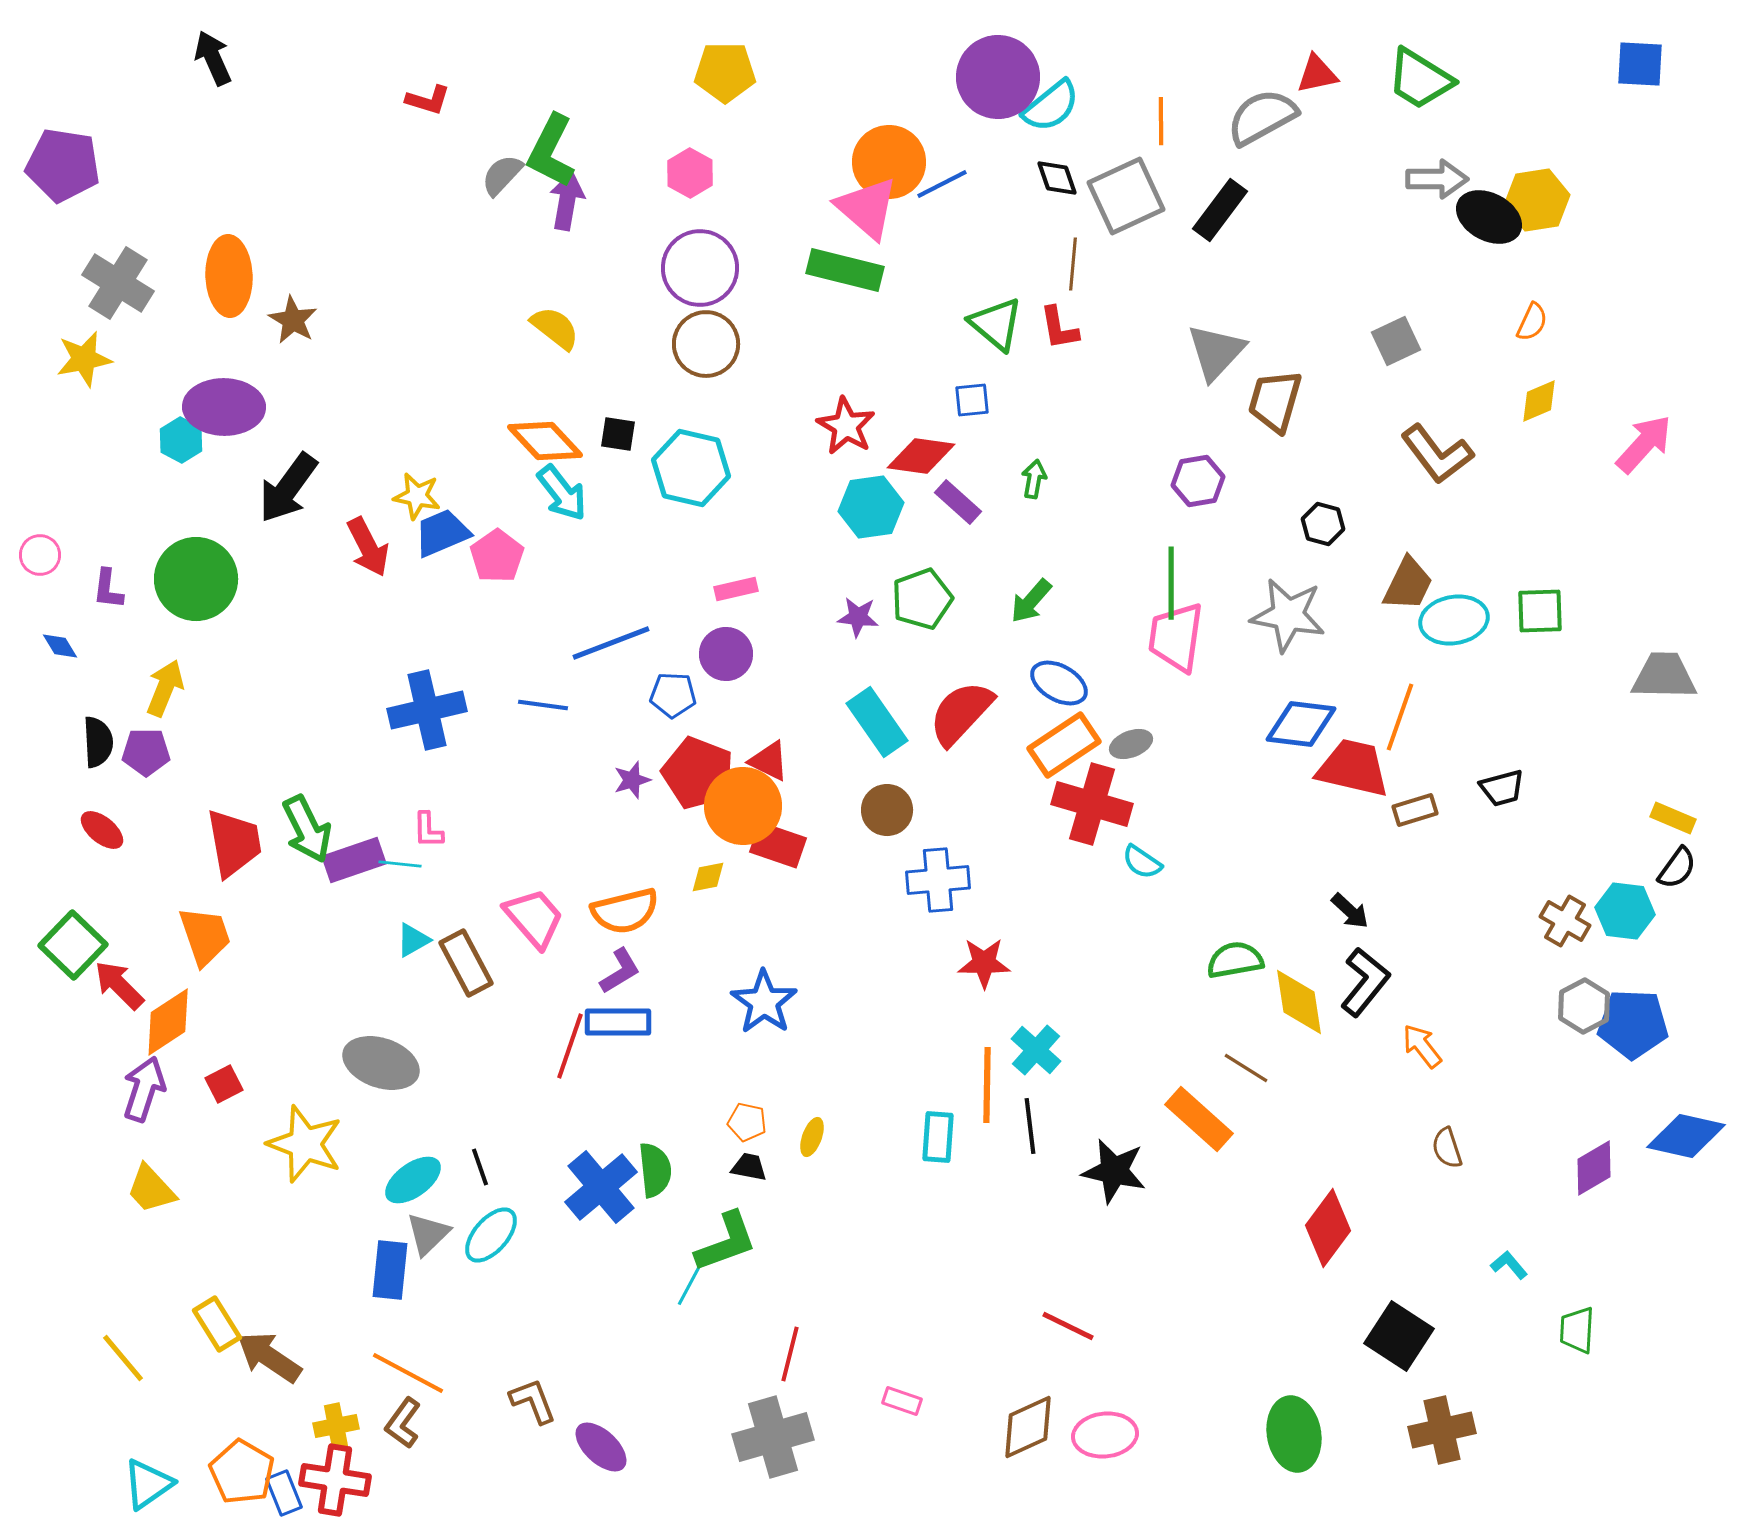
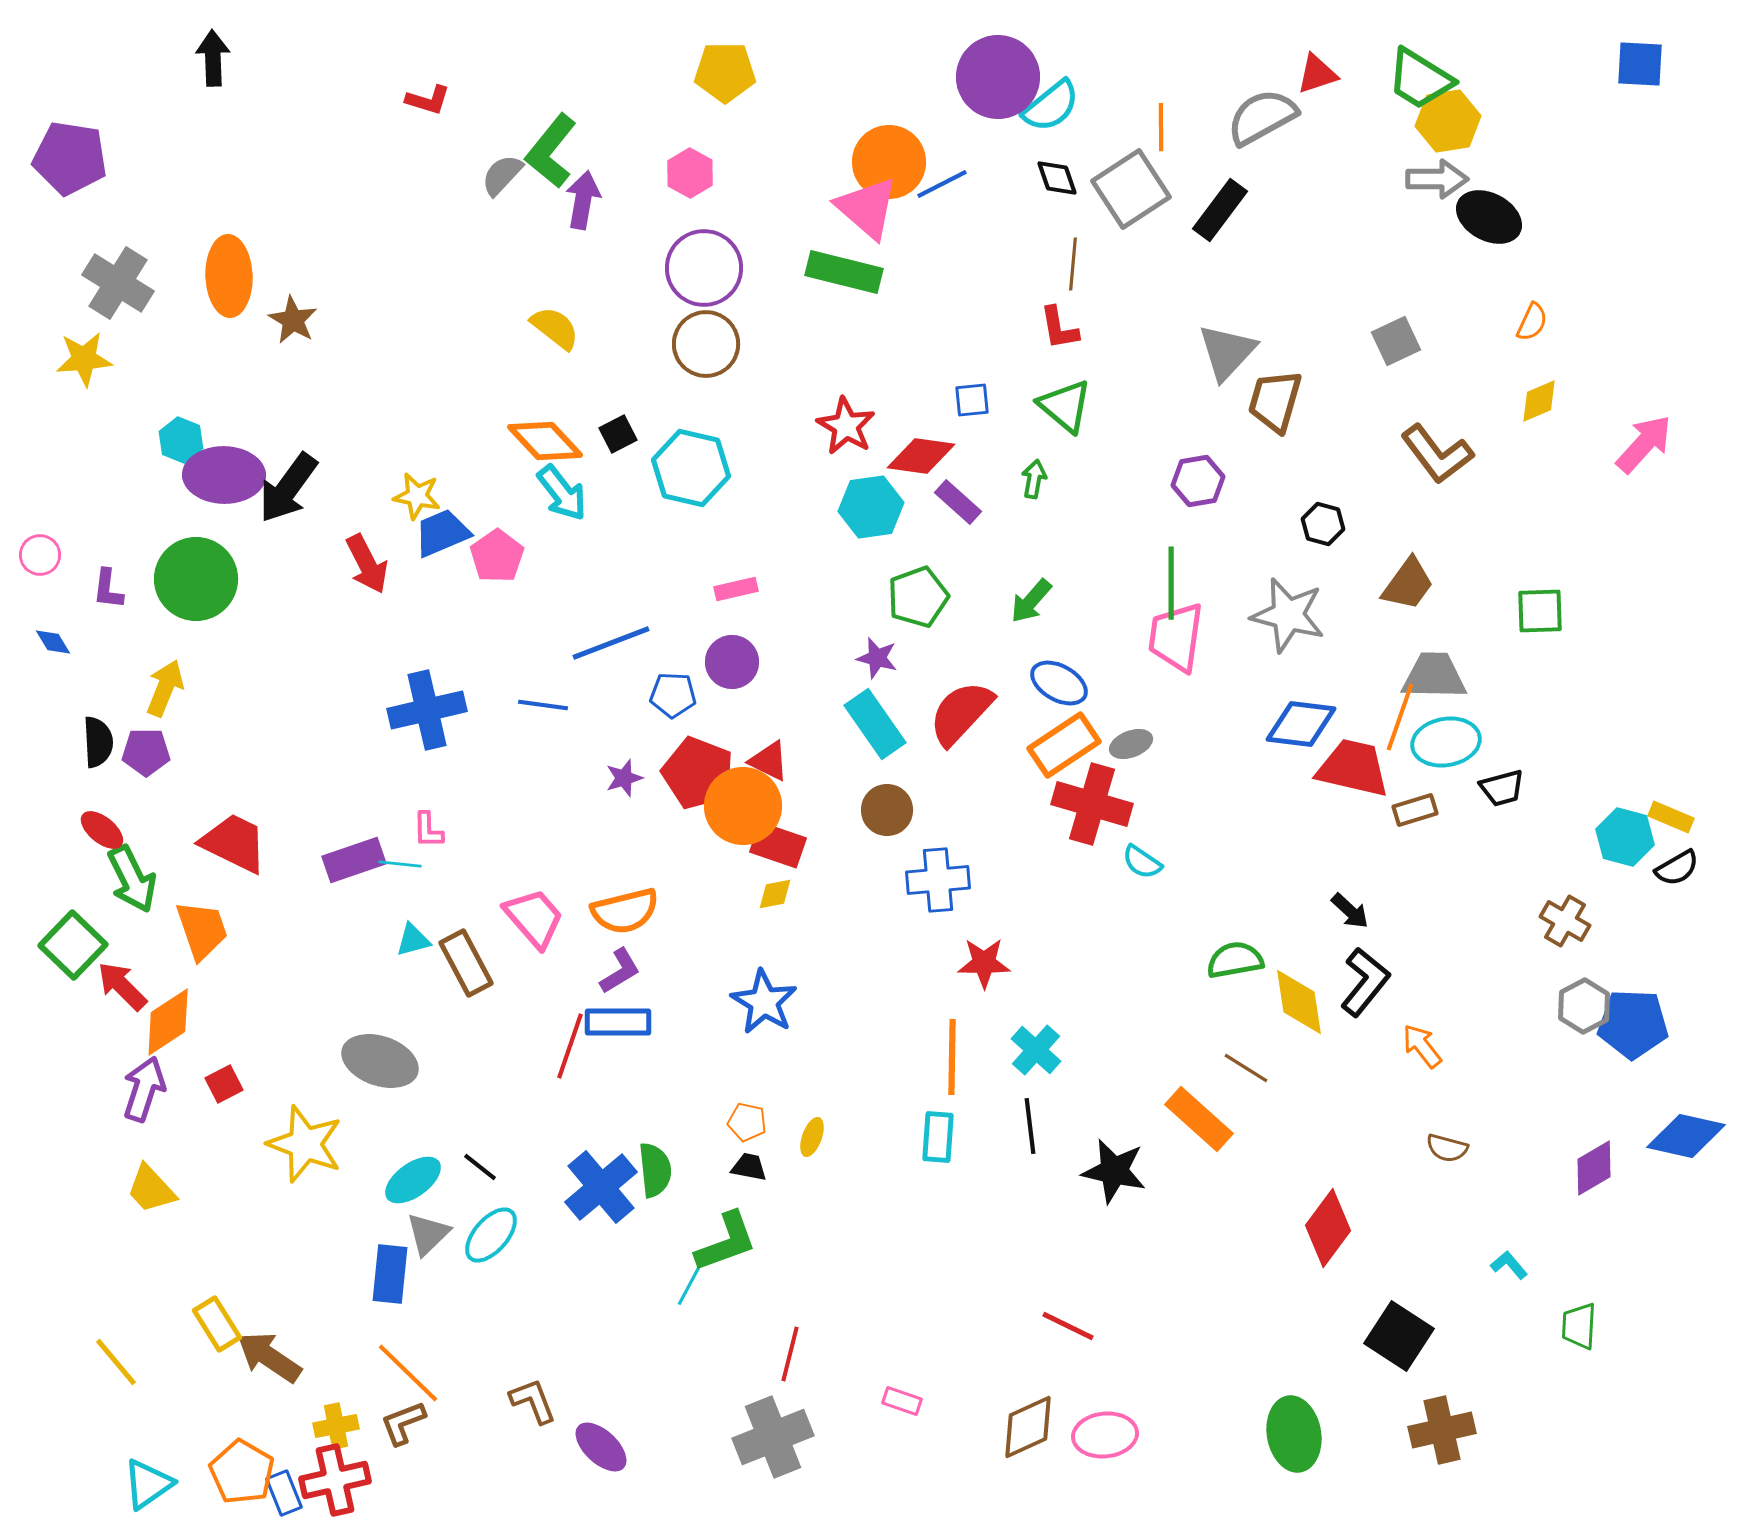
black arrow at (213, 58): rotated 22 degrees clockwise
red triangle at (1317, 74): rotated 6 degrees counterclockwise
orange line at (1161, 121): moved 6 px down
green L-shape at (551, 151): rotated 12 degrees clockwise
purple pentagon at (63, 165): moved 7 px right, 7 px up
gray square at (1126, 196): moved 5 px right, 7 px up; rotated 8 degrees counterclockwise
yellow hexagon at (1537, 200): moved 89 px left, 79 px up
purple arrow at (567, 201): moved 16 px right, 1 px up
purple circle at (700, 268): moved 4 px right
green rectangle at (845, 270): moved 1 px left, 2 px down
green triangle at (996, 324): moved 69 px right, 82 px down
gray triangle at (1216, 352): moved 11 px right
yellow star at (84, 359): rotated 6 degrees clockwise
purple ellipse at (224, 407): moved 68 px down
black square at (618, 434): rotated 36 degrees counterclockwise
cyan hexagon at (181, 440): rotated 6 degrees counterclockwise
red arrow at (368, 547): moved 1 px left, 17 px down
brown trapezoid at (1408, 584): rotated 10 degrees clockwise
green pentagon at (922, 599): moved 4 px left, 2 px up
gray star at (1288, 615): rotated 4 degrees clockwise
purple star at (858, 617): moved 19 px right, 41 px down; rotated 9 degrees clockwise
cyan ellipse at (1454, 620): moved 8 px left, 122 px down
blue diamond at (60, 646): moved 7 px left, 4 px up
purple circle at (726, 654): moved 6 px right, 8 px down
gray trapezoid at (1664, 676): moved 230 px left
cyan rectangle at (877, 722): moved 2 px left, 2 px down
purple star at (632, 780): moved 8 px left, 2 px up
yellow rectangle at (1673, 818): moved 2 px left, 1 px up
green arrow at (307, 829): moved 175 px left, 50 px down
red trapezoid at (234, 843): rotated 54 degrees counterclockwise
black semicircle at (1677, 868): rotated 24 degrees clockwise
yellow diamond at (708, 877): moved 67 px right, 17 px down
cyan hexagon at (1625, 911): moved 74 px up; rotated 8 degrees clockwise
orange trapezoid at (205, 936): moved 3 px left, 6 px up
cyan triangle at (413, 940): rotated 15 degrees clockwise
red arrow at (119, 985): moved 3 px right, 1 px down
blue star at (764, 1002): rotated 4 degrees counterclockwise
gray ellipse at (381, 1063): moved 1 px left, 2 px up
orange line at (987, 1085): moved 35 px left, 28 px up
brown semicircle at (1447, 1148): rotated 57 degrees counterclockwise
black line at (480, 1167): rotated 33 degrees counterclockwise
blue rectangle at (390, 1270): moved 4 px down
green trapezoid at (1577, 1330): moved 2 px right, 4 px up
yellow line at (123, 1358): moved 7 px left, 4 px down
orange line at (408, 1373): rotated 16 degrees clockwise
brown L-shape at (403, 1423): rotated 33 degrees clockwise
gray cross at (773, 1437): rotated 6 degrees counterclockwise
red cross at (335, 1480): rotated 22 degrees counterclockwise
